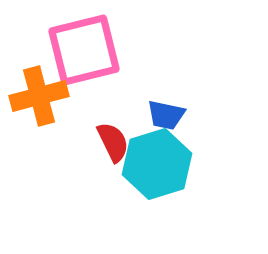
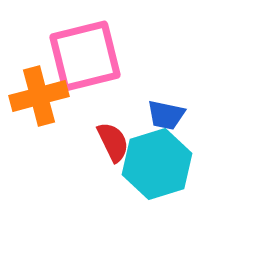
pink square: moved 1 px right, 6 px down
